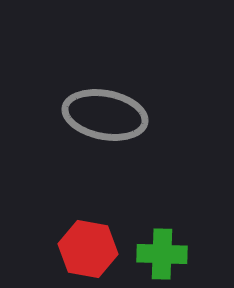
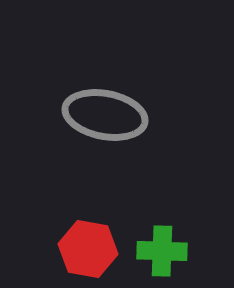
green cross: moved 3 px up
